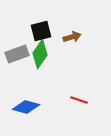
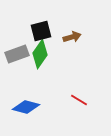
red line: rotated 12 degrees clockwise
